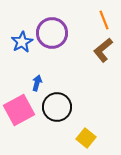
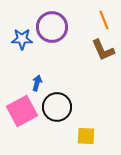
purple circle: moved 6 px up
blue star: moved 3 px up; rotated 30 degrees clockwise
brown L-shape: rotated 75 degrees counterclockwise
pink square: moved 3 px right, 1 px down
yellow square: moved 2 px up; rotated 36 degrees counterclockwise
